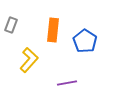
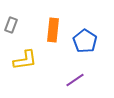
yellow L-shape: moved 4 px left; rotated 40 degrees clockwise
purple line: moved 8 px right, 3 px up; rotated 24 degrees counterclockwise
